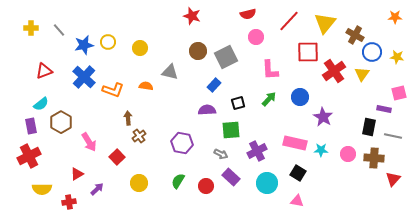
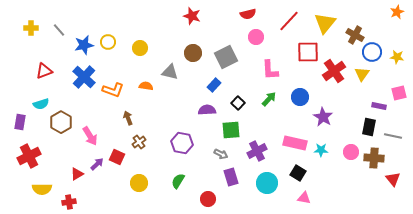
orange star at (395, 17): moved 2 px right, 5 px up; rotated 24 degrees counterclockwise
brown circle at (198, 51): moved 5 px left, 2 px down
black square at (238, 103): rotated 32 degrees counterclockwise
cyan semicircle at (41, 104): rotated 21 degrees clockwise
purple rectangle at (384, 109): moved 5 px left, 3 px up
brown arrow at (128, 118): rotated 16 degrees counterclockwise
purple rectangle at (31, 126): moved 11 px left, 4 px up; rotated 21 degrees clockwise
brown cross at (139, 136): moved 6 px down
pink arrow at (89, 142): moved 1 px right, 6 px up
pink circle at (348, 154): moved 3 px right, 2 px up
red square at (117, 157): rotated 21 degrees counterclockwise
purple rectangle at (231, 177): rotated 30 degrees clockwise
red triangle at (393, 179): rotated 21 degrees counterclockwise
red circle at (206, 186): moved 2 px right, 13 px down
purple arrow at (97, 189): moved 25 px up
pink triangle at (297, 201): moved 7 px right, 3 px up
